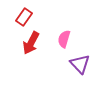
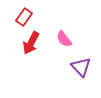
pink semicircle: rotated 54 degrees counterclockwise
purple triangle: moved 1 px right, 3 px down
